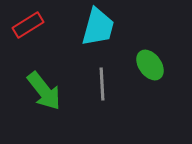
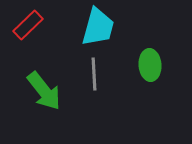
red rectangle: rotated 12 degrees counterclockwise
green ellipse: rotated 32 degrees clockwise
gray line: moved 8 px left, 10 px up
